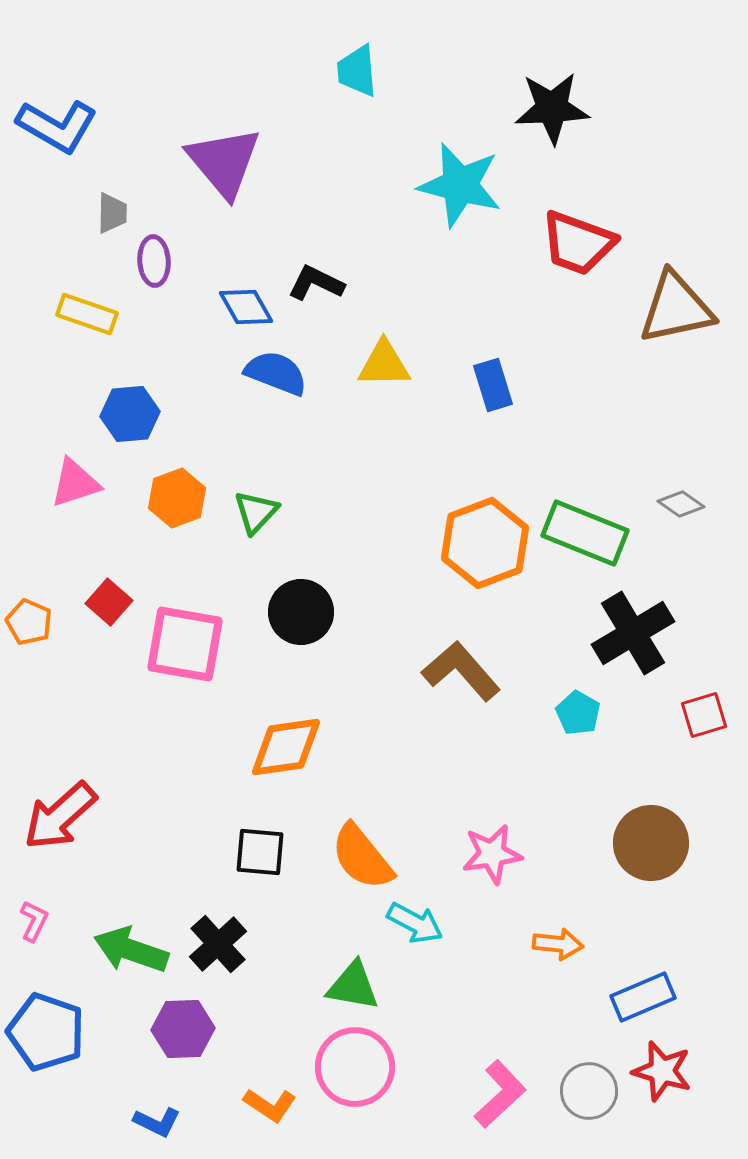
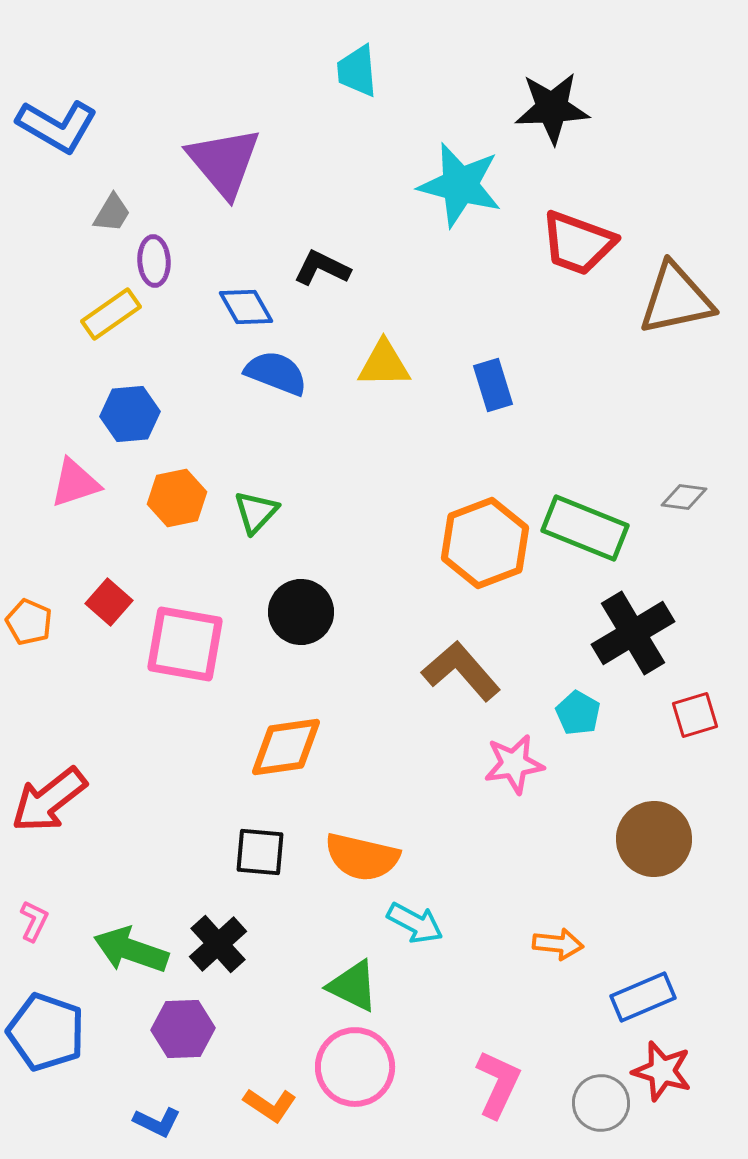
gray trapezoid at (112, 213): rotated 30 degrees clockwise
black L-shape at (316, 283): moved 6 px right, 15 px up
brown triangle at (676, 308): moved 9 px up
yellow rectangle at (87, 314): moved 24 px right; rotated 54 degrees counterclockwise
orange hexagon at (177, 498): rotated 8 degrees clockwise
gray diamond at (681, 504): moved 3 px right, 7 px up; rotated 27 degrees counterclockwise
green rectangle at (585, 533): moved 5 px up
red square at (704, 715): moved 9 px left
red arrow at (60, 816): moved 11 px left, 16 px up; rotated 4 degrees clockwise
brown circle at (651, 843): moved 3 px right, 4 px up
pink star at (492, 854): moved 22 px right, 90 px up
orange semicircle at (362, 857): rotated 38 degrees counterclockwise
green triangle at (353, 986): rotated 16 degrees clockwise
gray circle at (589, 1091): moved 12 px right, 12 px down
pink L-shape at (500, 1094): moved 2 px left, 10 px up; rotated 22 degrees counterclockwise
